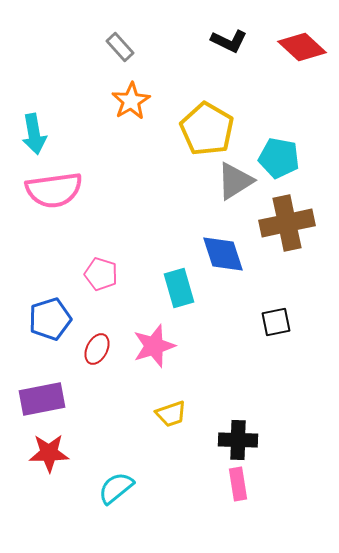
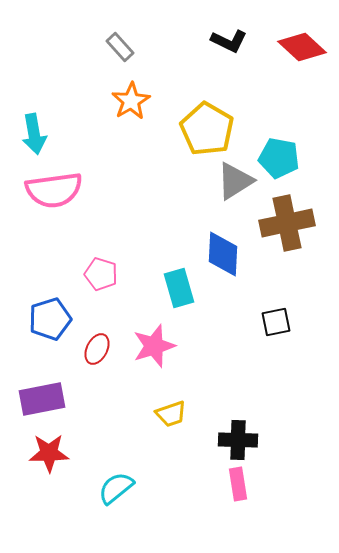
blue diamond: rotated 21 degrees clockwise
